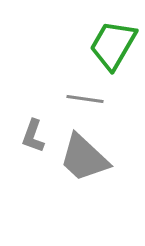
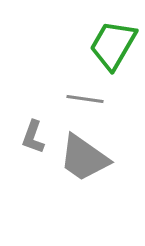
gray L-shape: moved 1 px down
gray trapezoid: rotated 8 degrees counterclockwise
